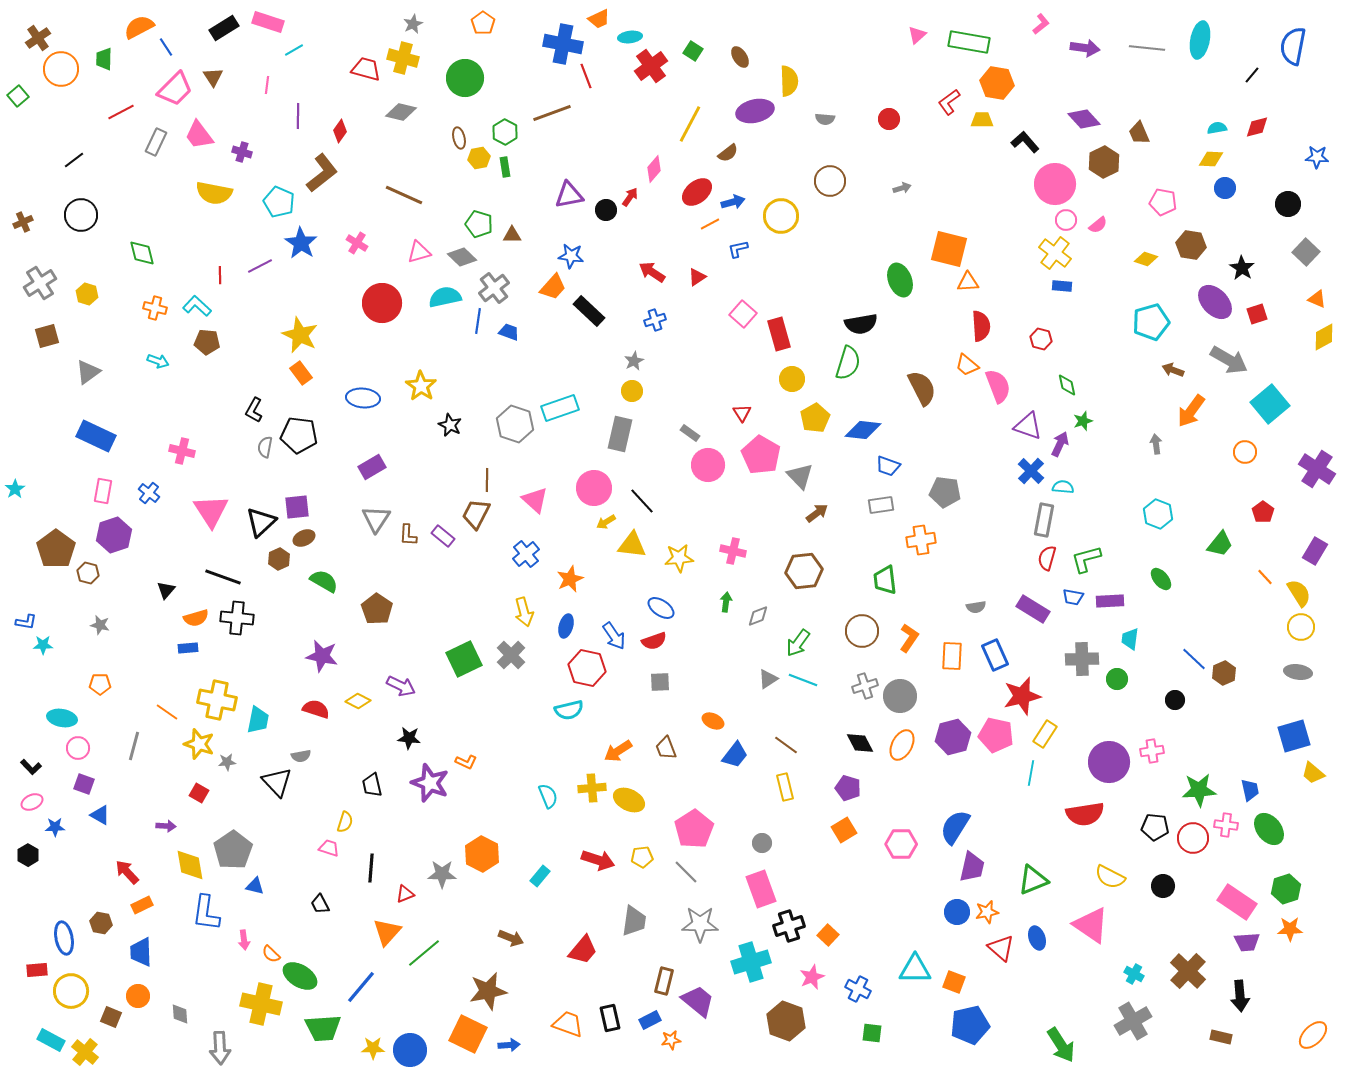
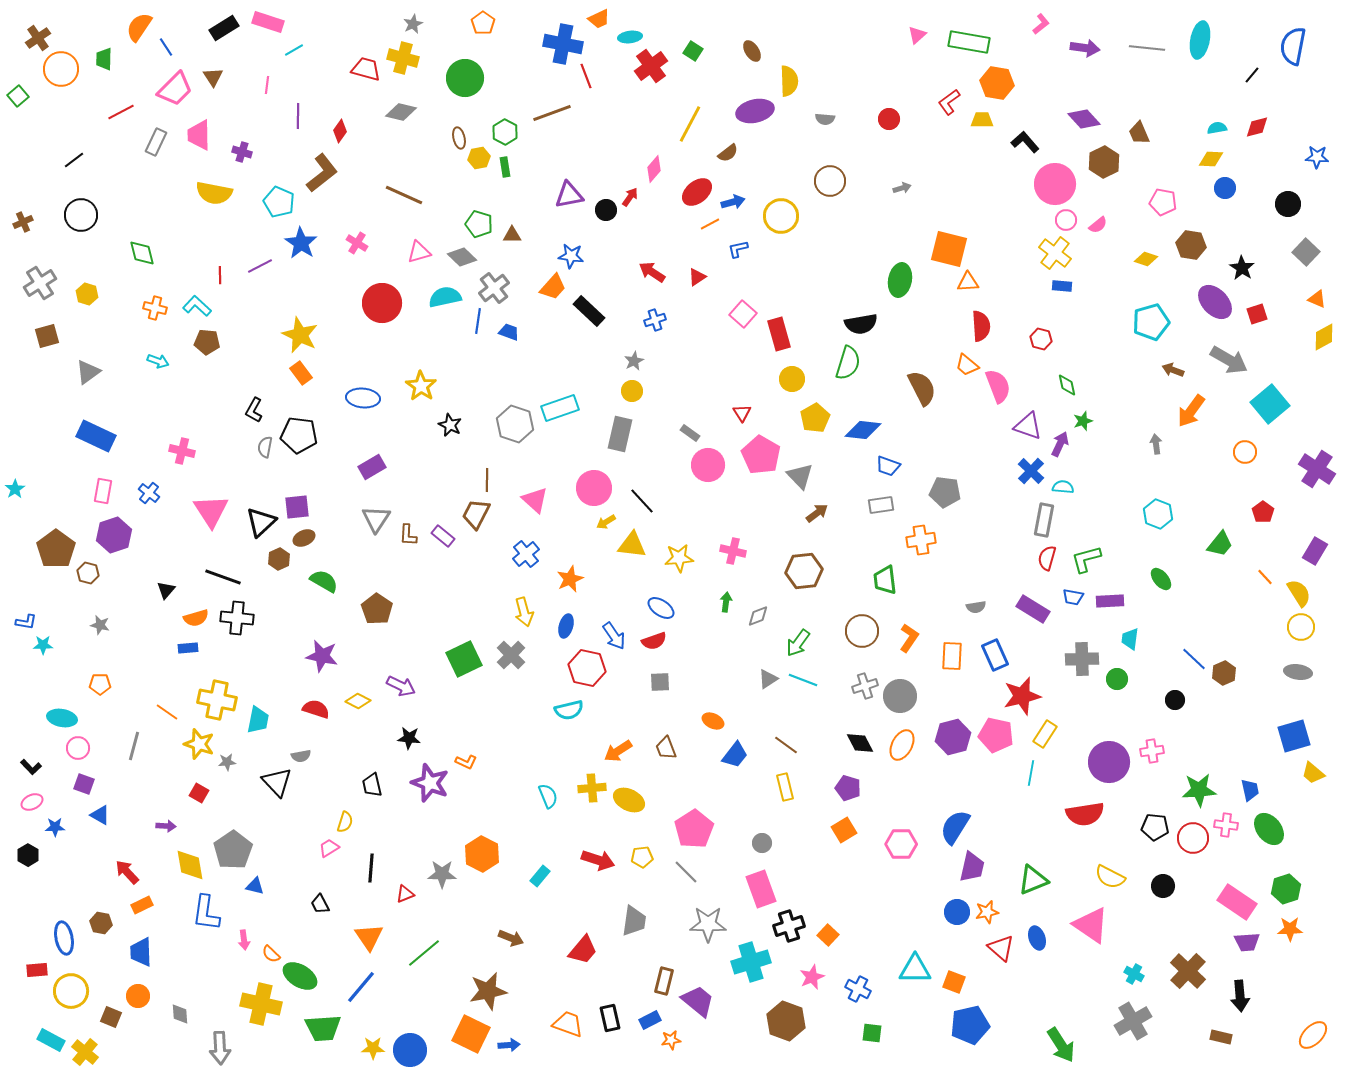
orange semicircle at (139, 27): rotated 28 degrees counterclockwise
brown ellipse at (740, 57): moved 12 px right, 6 px up
pink trapezoid at (199, 135): rotated 36 degrees clockwise
green ellipse at (900, 280): rotated 32 degrees clockwise
pink trapezoid at (329, 848): rotated 50 degrees counterclockwise
gray star at (700, 924): moved 8 px right
orange triangle at (387, 932): moved 18 px left, 5 px down; rotated 16 degrees counterclockwise
orange square at (468, 1034): moved 3 px right
